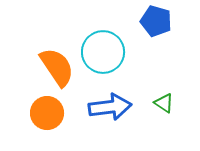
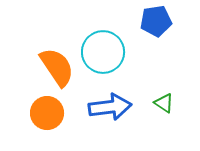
blue pentagon: rotated 24 degrees counterclockwise
